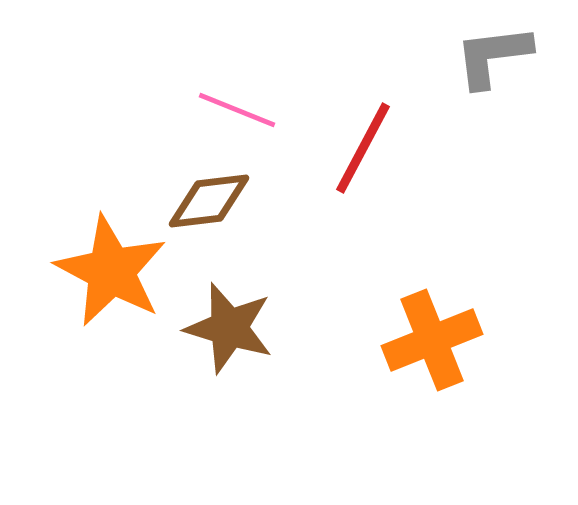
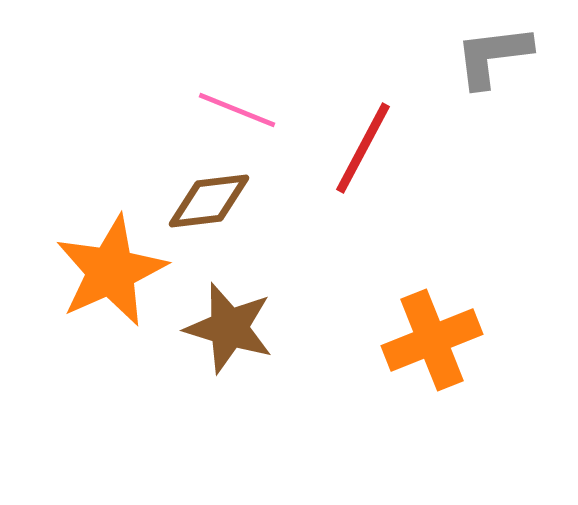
orange star: rotated 20 degrees clockwise
